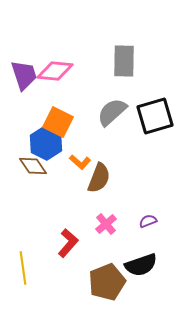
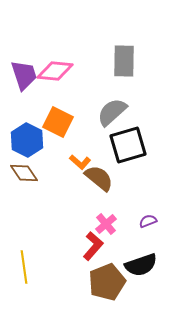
black square: moved 27 px left, 29 px down
blue hexagon: moved 19 px left, 3 px up
brown diamond: moved 9 px left, 7 px down
brown semicircle: rotated 72 degrees counterclockwise
red L-shape: moved 25 px right, 3 px down
yellow line: moved 1 px right, 1 px up
